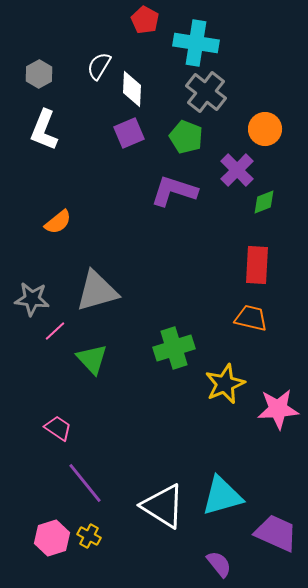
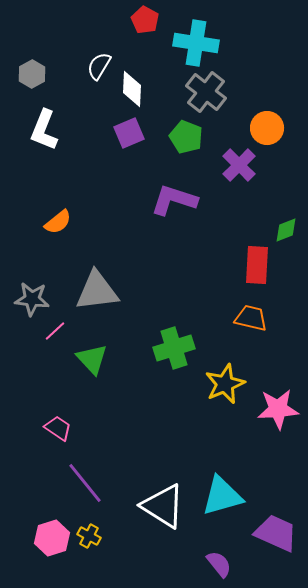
gray hexagon: moved 7 px left
orange circle: moved 2 px right, 1 px up
purple cross: moved 2 px right, 5 px up
purple L-shape: moved 9 px down
green diamond: moved 22 px right, 28 px down
gray triangle: rotated 9 degrees clockwise
